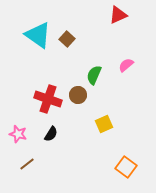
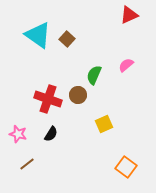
red triangle: moved 11 px right
